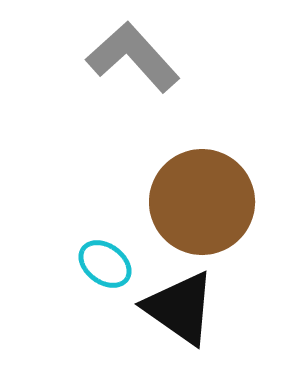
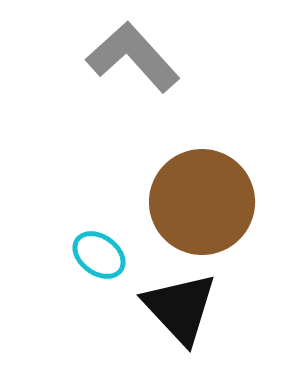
cyan ellipse: moved 6 px left, 9 px up
black triangle: rotated 12 degrees clockwise
